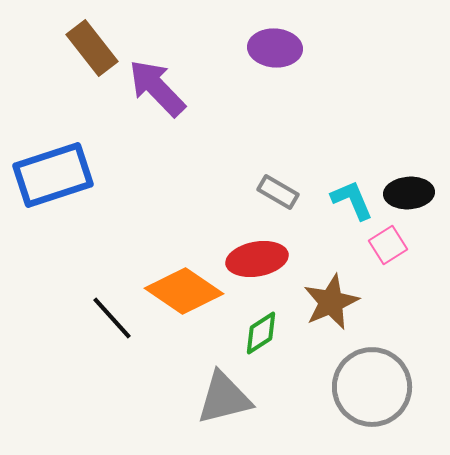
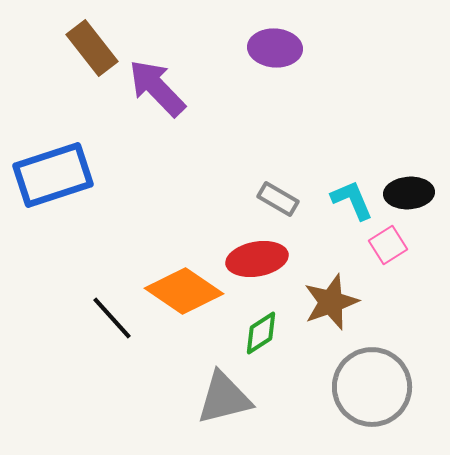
gray rectangle: moved 7 px down
brown star: rotated 4 degrees clockwise
